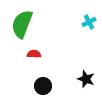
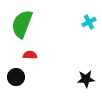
red semicircle: moved 4 px left, 1 px down
black star: rotated 24 degrees counterclockwise
black circle: moved 27 px left, 9 px up
